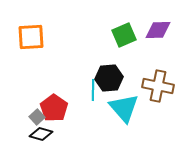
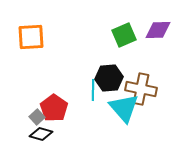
brown cross: moved 17 px left, 3 px down
